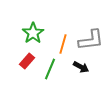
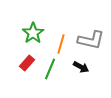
gray L-shape: rotated 20 degrees clockwise
orange line: moved 2 px left
red rectangle: moved 2 px down
